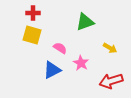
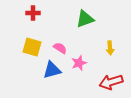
green triangle: moved 3 px up
yellow square: moved 12 px down
yellow arrow: rotated 56 degrees clockwise
pink star: moved 2 px left; rotated 21 degrees clockwise
blue triangle: rotated 12 degrees clockwise
red arrow: moved 1 px down
